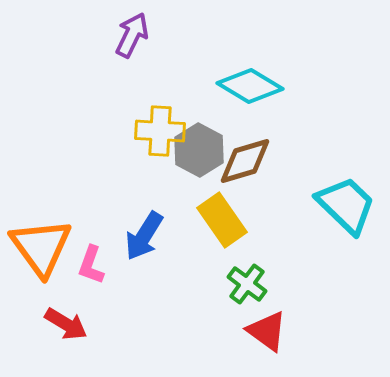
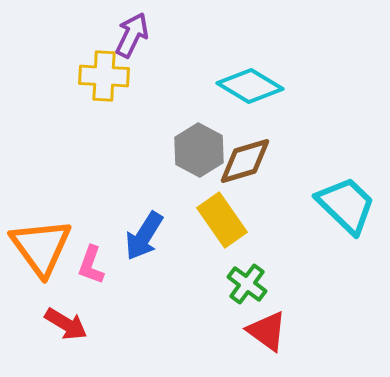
yellow cross: moved 56 px left, 55 px up
